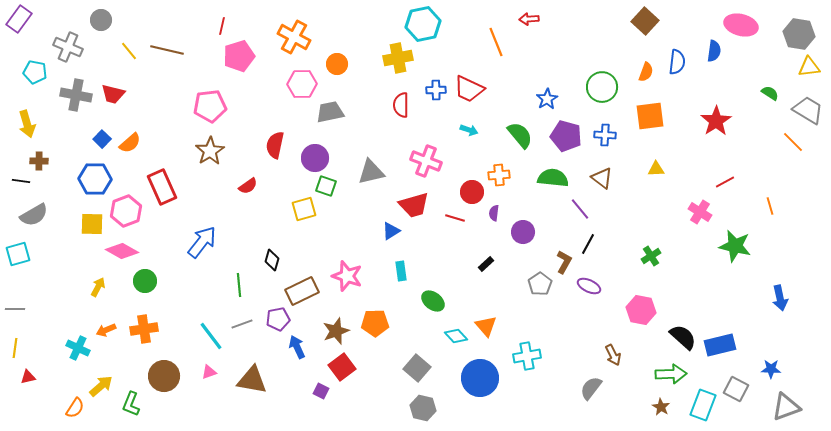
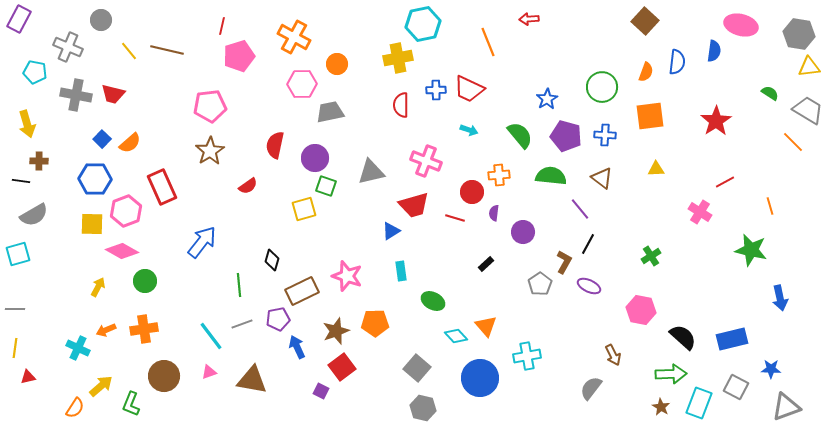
purple rectangle at (19, 19): rotated 8 degrees counterclockwise
orange line at (496, 42): moved 8 px left
green semicircle at (553, 178): moved 2 px left, 2 px up
green star at (735, 246): moved 16 px right, 4 px down
green ellipse at (433, 301): rotated 10 degrees counterclockwise
blue rectangle at (720, 345): moved 12 px right, 6 px up
gray square at (736, 389): moved 2 px up
cyan rectangle at (703, 405): moved 4 px left, 2 px up
